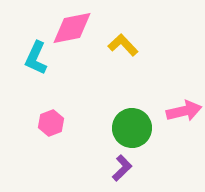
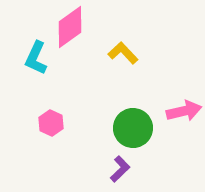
pink diamond: moved 2 px left, 1 px up; rotated 24 degrees counterclockwise
yellow L-shape: moved 8 px down
pink hexagon: rotated 15 degrees counterclockwise
green circle: moved 1 px right
purple L-shape: moved 2 px left, 1 px down
